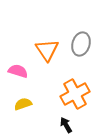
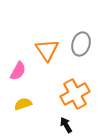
pink semicircle: rotated 102 degrees clockwise
